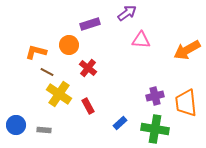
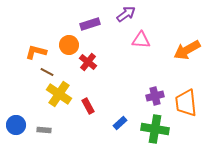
purple arrow: moved 1 px left, 1 px down
red cross: moved 6 px up
